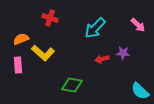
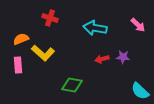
cyan arrow: rotated 55 degrees clockwise
purple star: moved 4 px down
